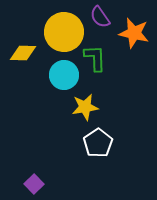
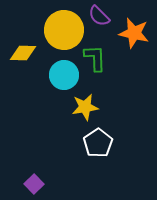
purple semicircle: moved 1 px left, 1 px up; rotated 10 degrees counterclockwise
yellow circle: moved 2 px up
